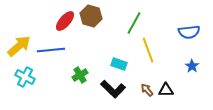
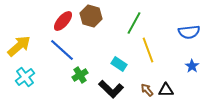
red ellipse: moved 2 px left
blue line: moved 11 px right; rotated 48 degrees clockwise
cyan rectangle: rotated 14 degrees clockwise
cyan cross: rotated 24 degrees clockwise
black L-shape: moved 2 px left
